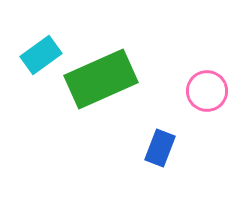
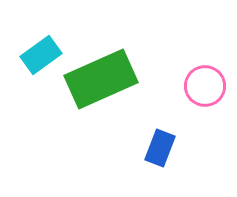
pink circle: moved 2 px left, 5 px up
